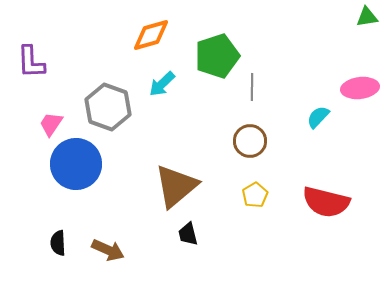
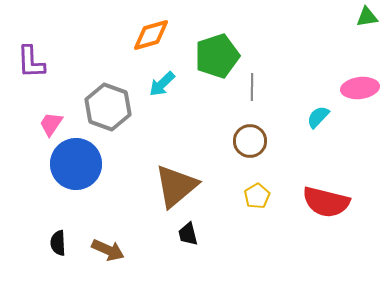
yellow pentagon: moved 2 px right, 1 px down
